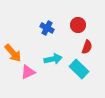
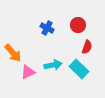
cyan arrow: moved 6 px down
